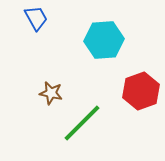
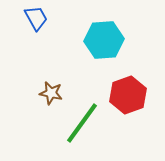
red hexagon: moved 13 px left, 4 px down
green line: rotated 9 degrees counterclockwise
